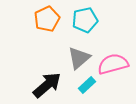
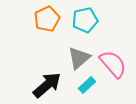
pink semicircle: rotated 64 degrees clockwise
